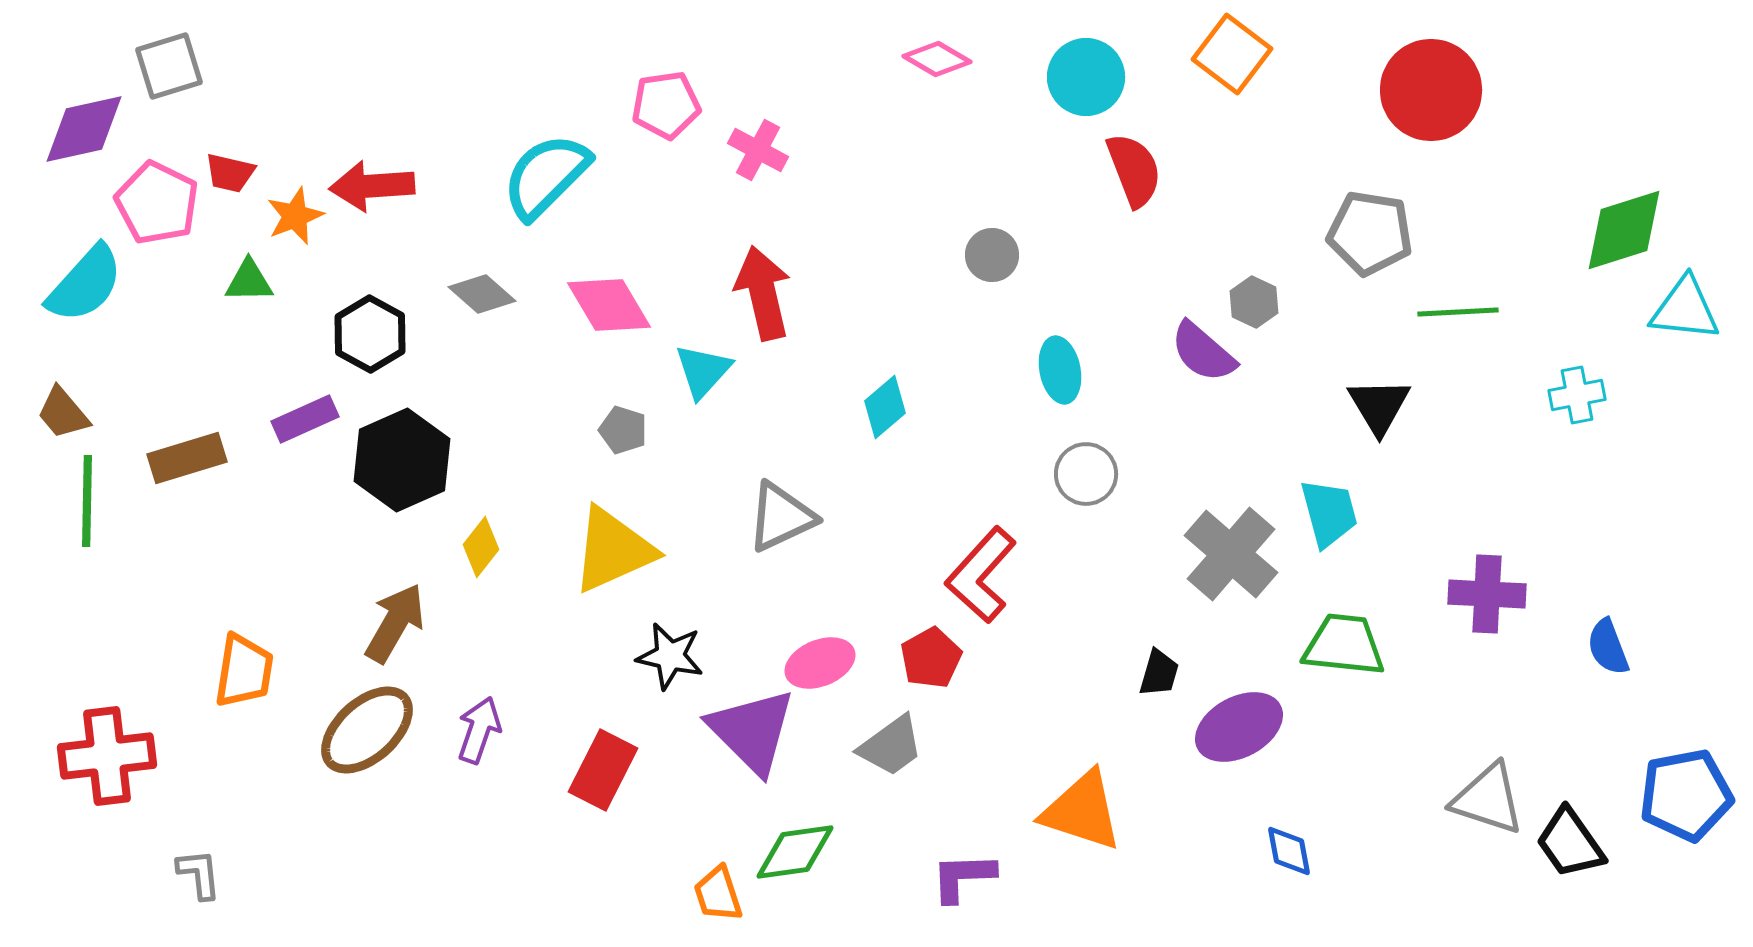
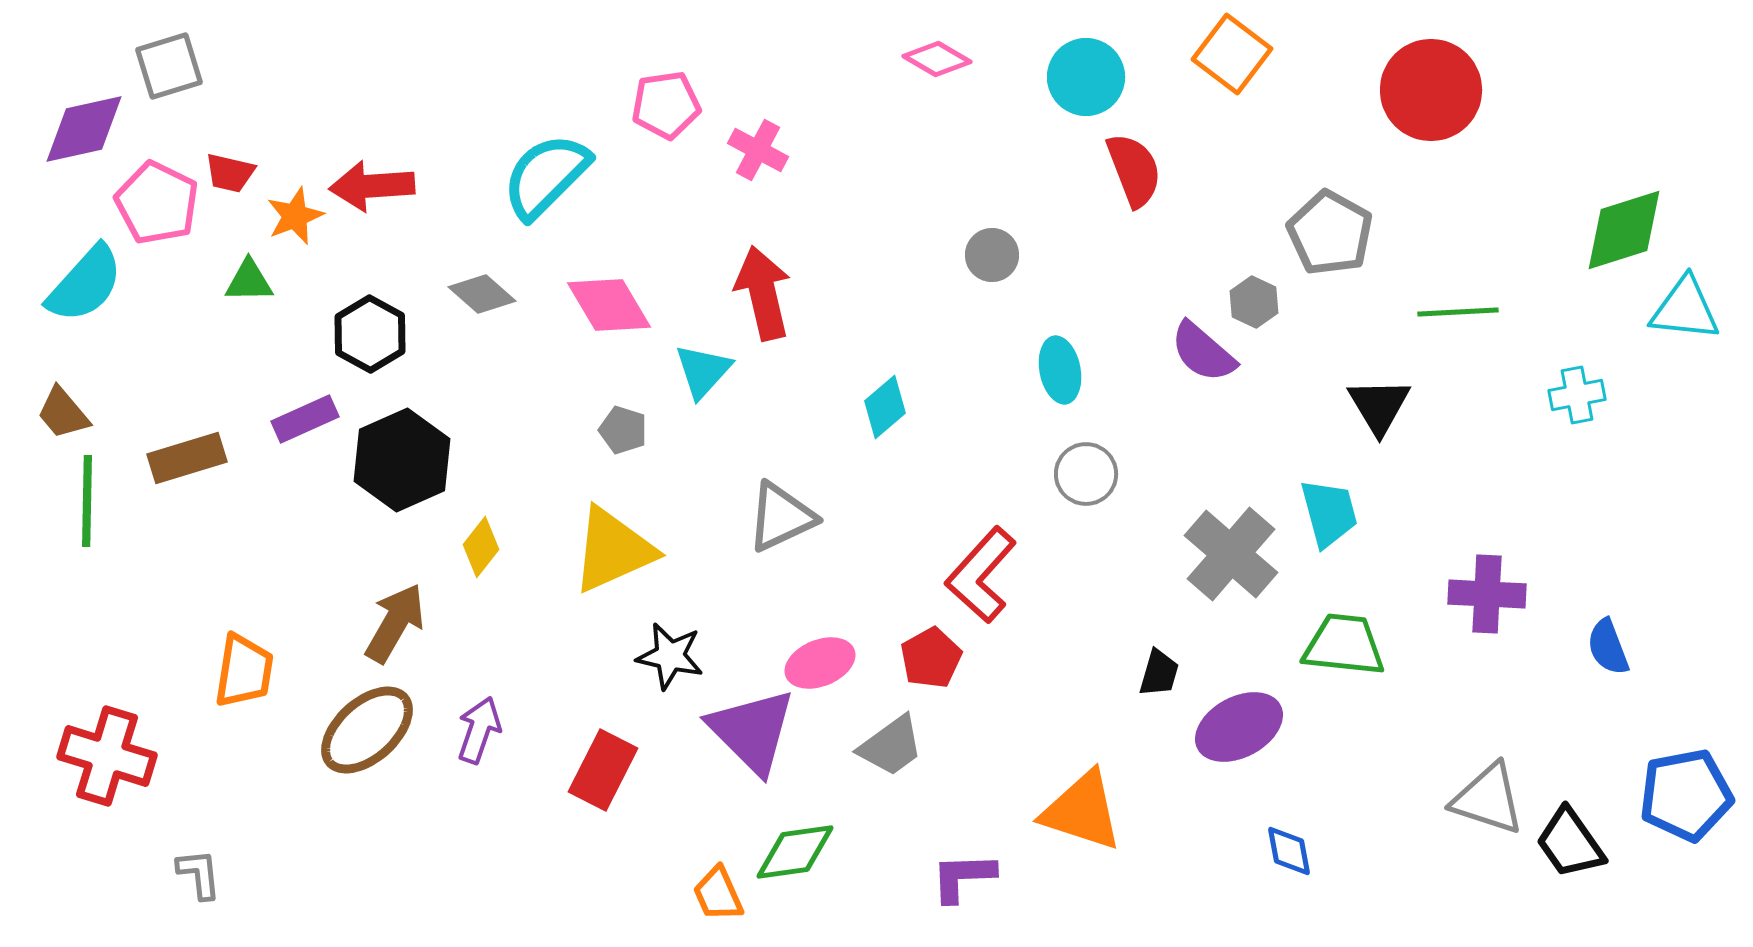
gray pentagon at (1370, 233): moved 40 px left; rotated 20 degrees clockwise
red cross at (107, 756): rotated 24 degrees clockwise
orange trapezoid at (718, 894): rotated 6 degrees counterclockwise
